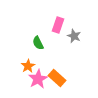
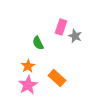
pink rectangle: moved 3 px right, 2 px down
gray star: moved 1 px right
pink star: moved 10 px left, 6 px down
